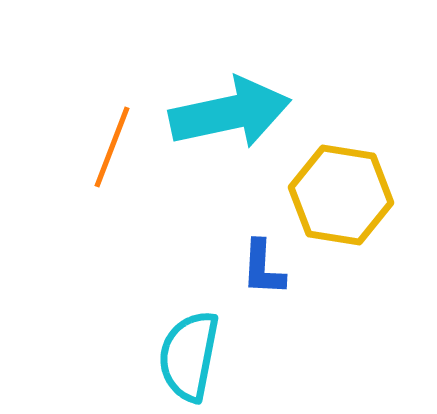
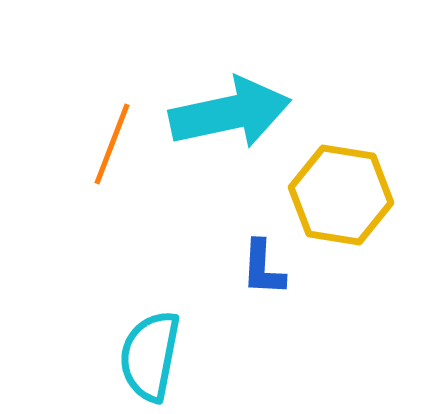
orange line: moved 3 px up
cyan semicircle: moved 39 px left
